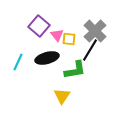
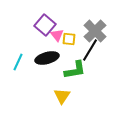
purple square: moved 6 px right, 1 px up
